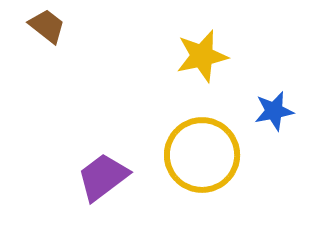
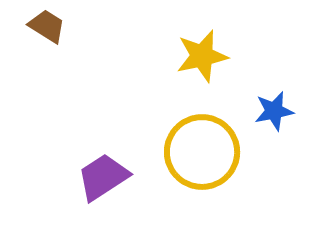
brown trapezoid: rotated 6 degrees counterclockwise
yellow circle: moved 3 px up
purple trapezoid: rotated 4 degrees clockwise
